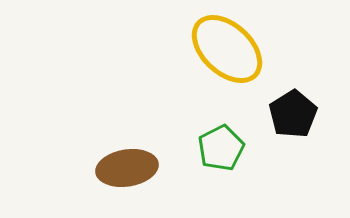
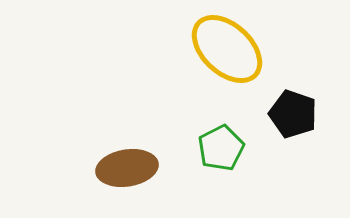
black pentagon: rotated 21 degrees counterclockwise
